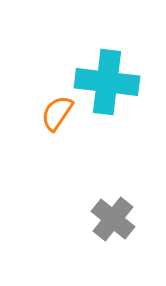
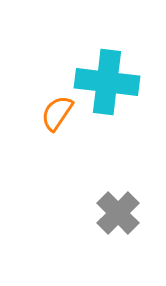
gray cross: moved 5 px right, 6 px up; rotated 6 degrees clockwise
